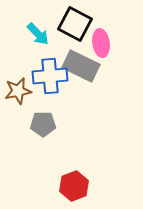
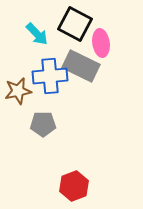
cyan arrow: moved 1 px left
